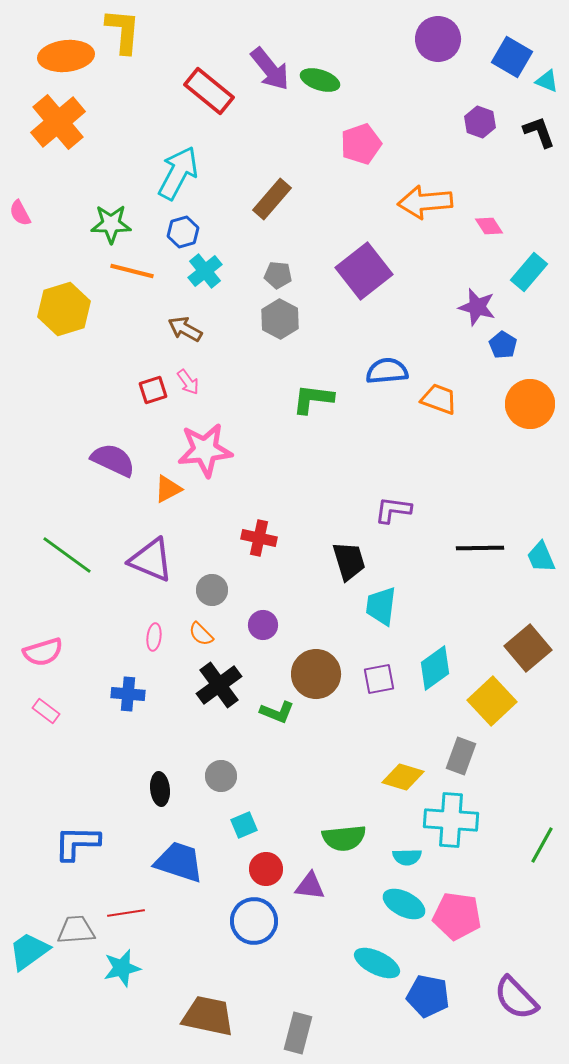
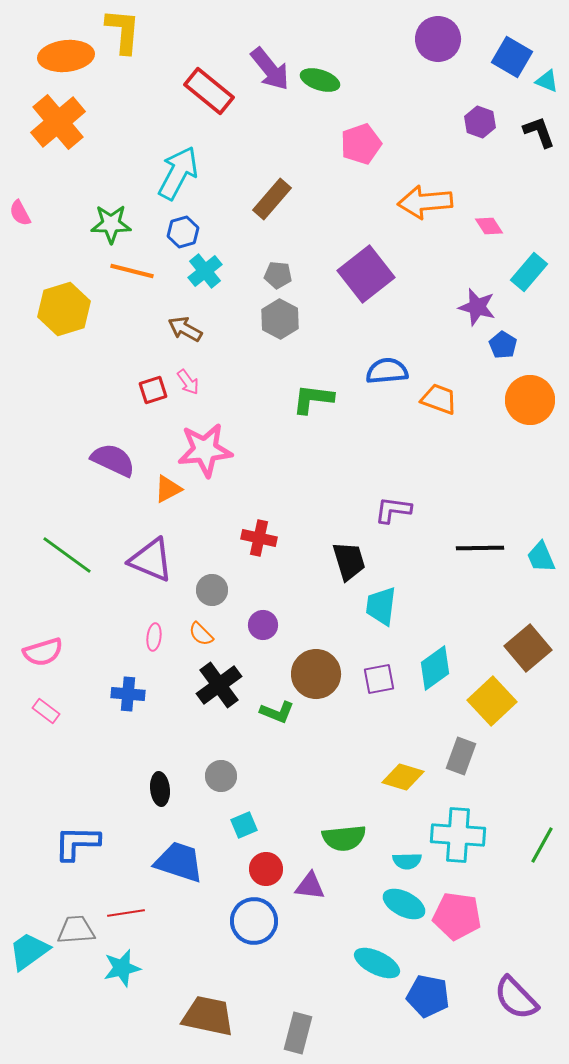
purple square at (364, 271): moved 2 px right, 3 px down
orange circle at (530, 404): moved 4 px up
cyan cross at (451, 820): moved 7 px right, 15 px down
cyan semicircle at (407, 857): moved 4 px down
